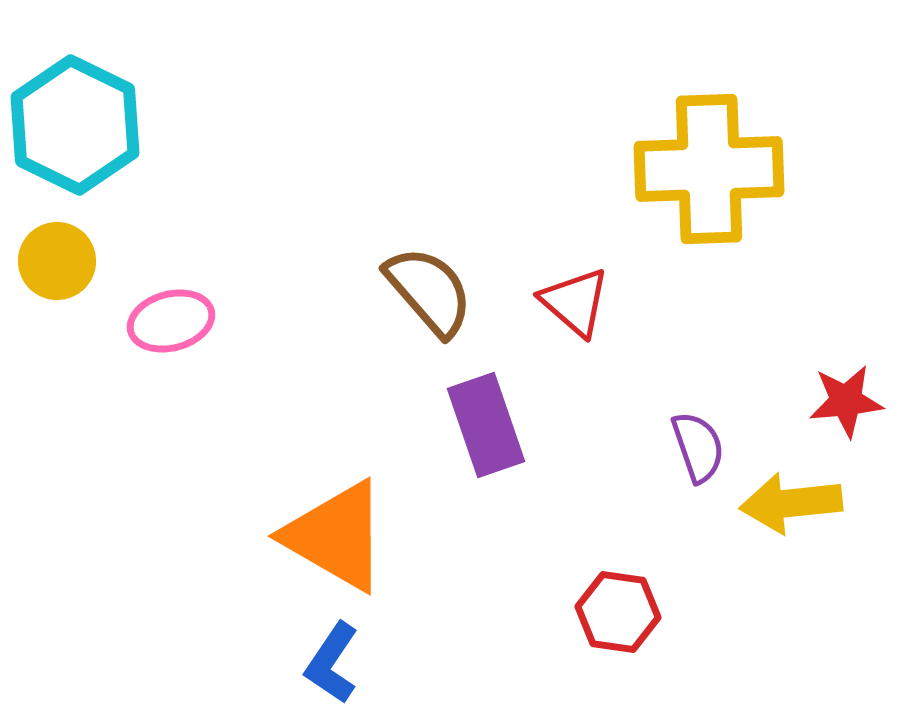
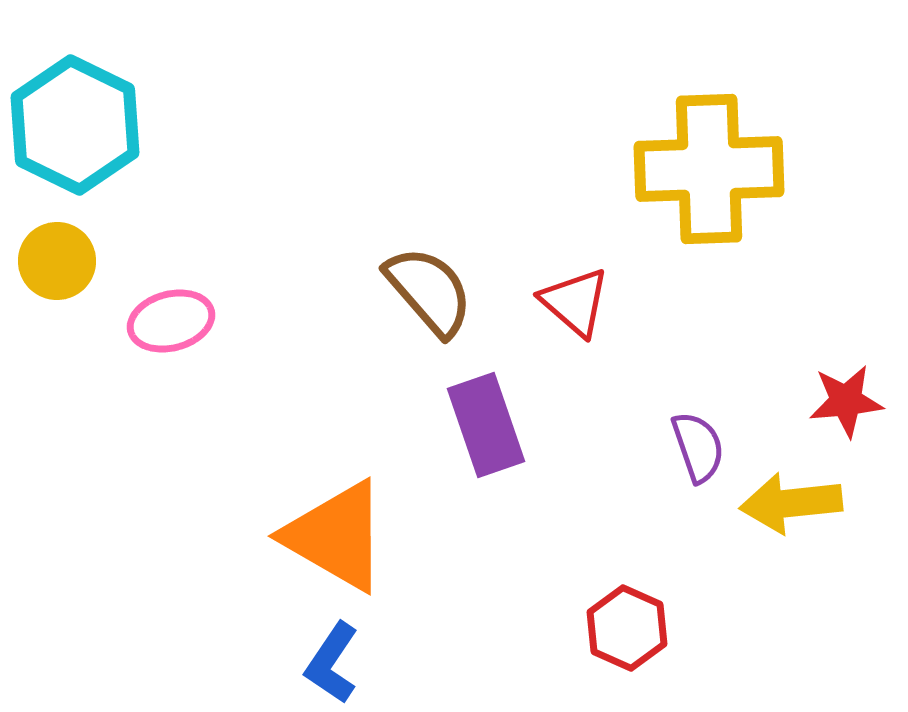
red hexagon: moved 9 px right, 16 px down; rotated 16 degrees clockwise
